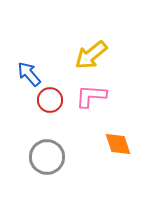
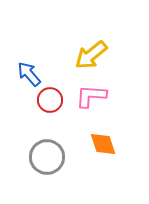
orange diamond: moved 15 px left
